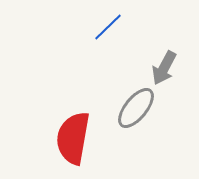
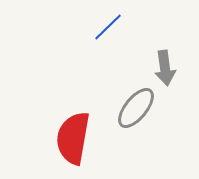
gray arrow: moved 1 px right; rotated 36 degrees counterclockwise
